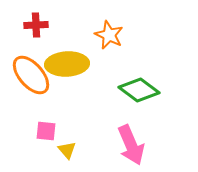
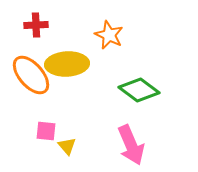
yellow triangle: moved 4 px up
